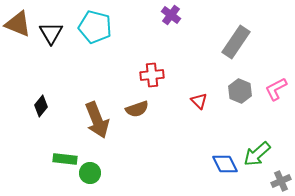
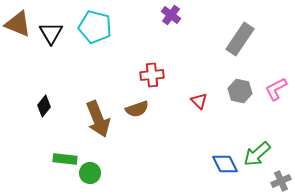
gray rectangle: moved 4 px right, 3 px up
gray hexagon: rotated 10 degrees counterclockwise
black diamond: moved 3 px right
brown arrow: moved 1 px right, 1 px up
